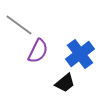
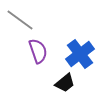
gray line: moved 1 px right, 5 px up
purple semicircle: rotated 45 degrees counterclockwise
